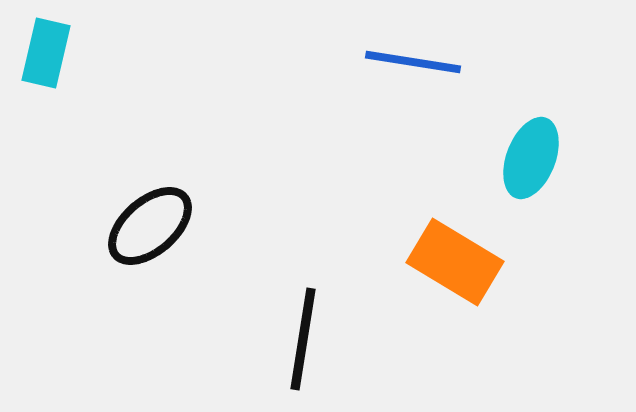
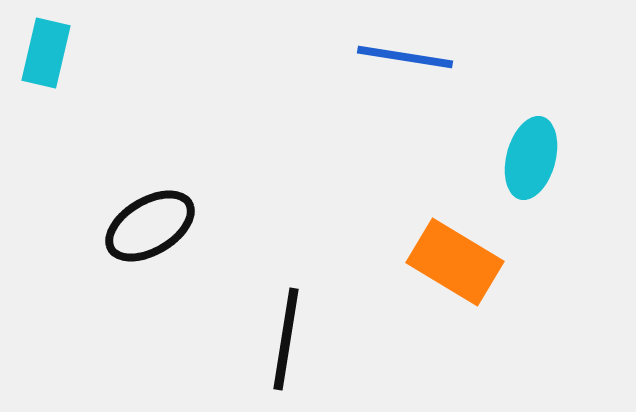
blue line: moved 8 px left, 5 px up
cyan ellipse: rotated 6 degrees counterclockwise
black ellipse: rotated 10 degrees clockwise
black line: moved 17 px left
